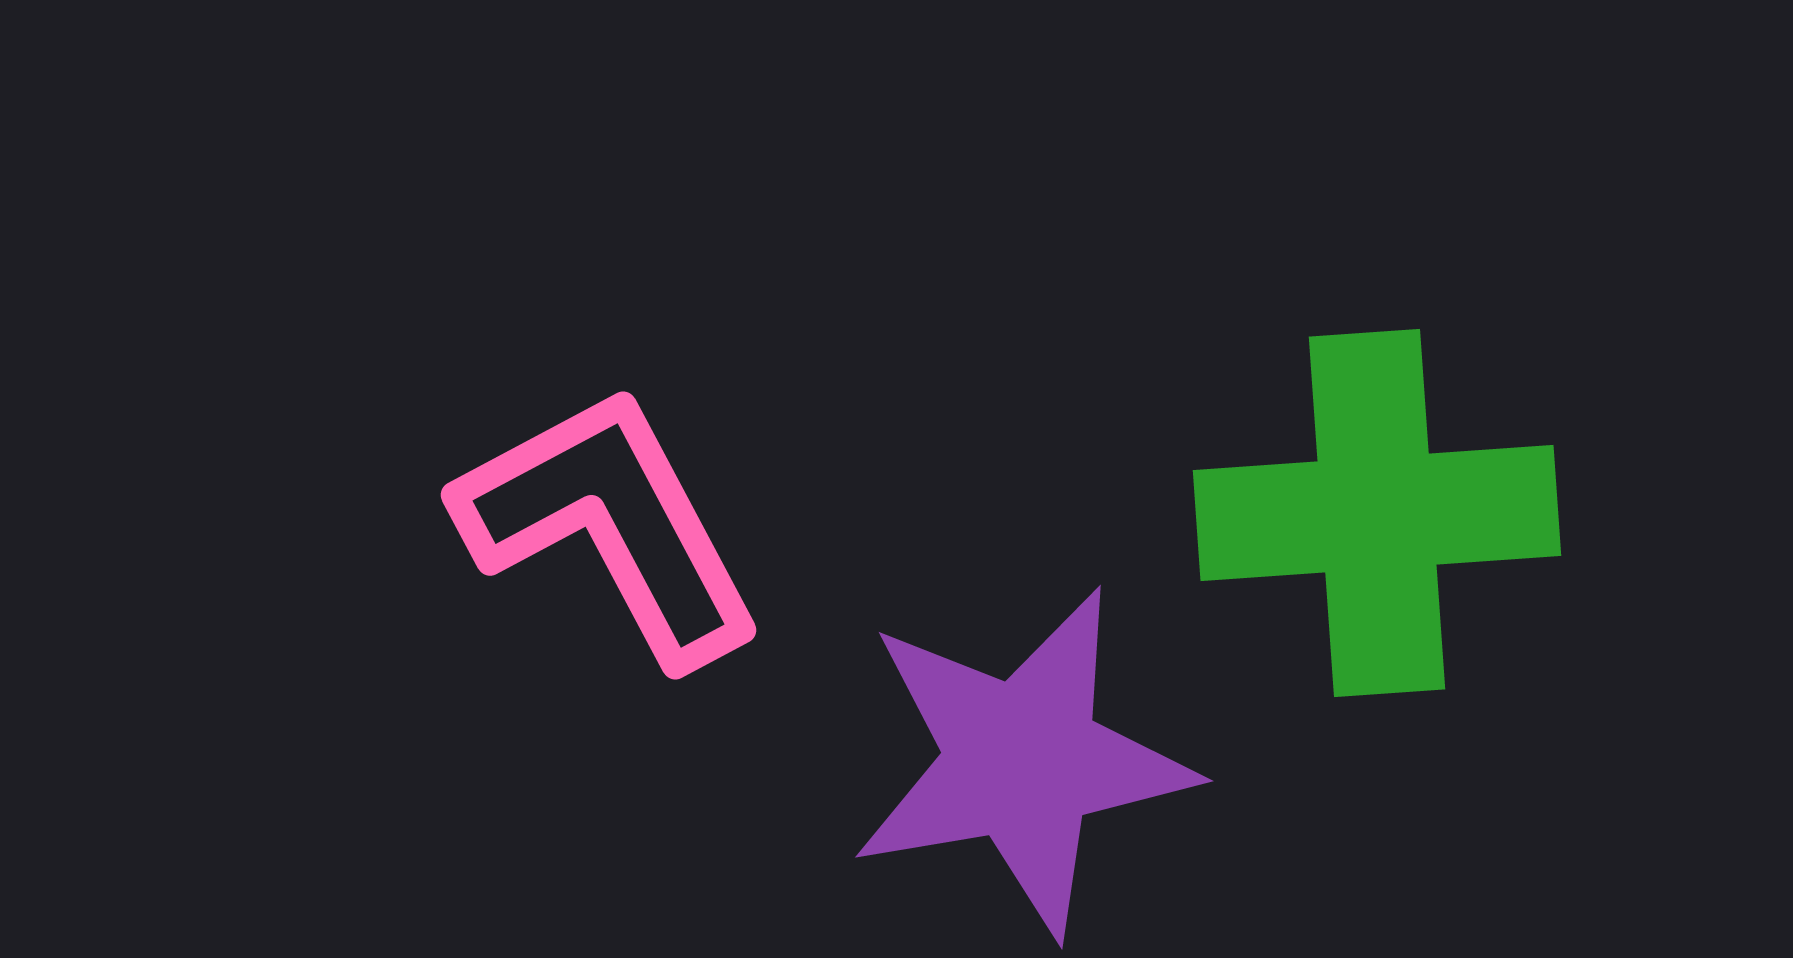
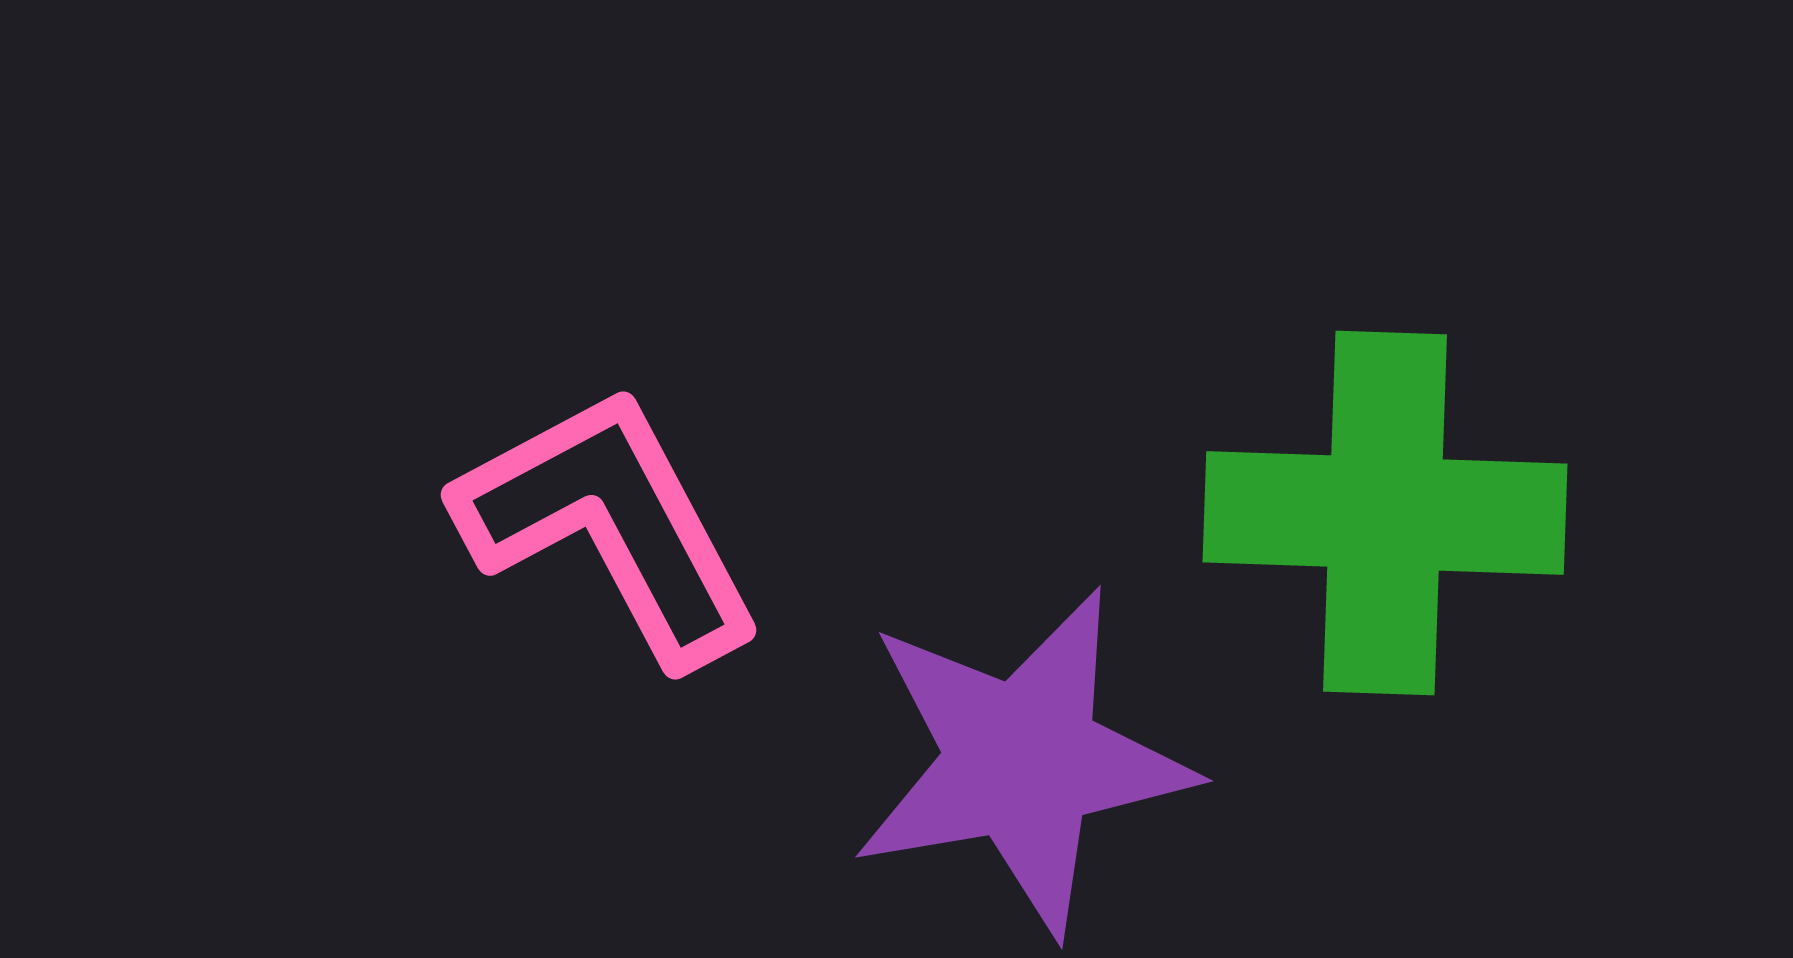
green cross: moved 8 px right; rotated 6 degrees clockwise
